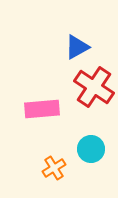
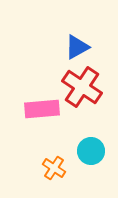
red cross: moved 12 px left
cyan circle: moved 2 px down
orange cross: rotated 25 degrees counterclockwise
